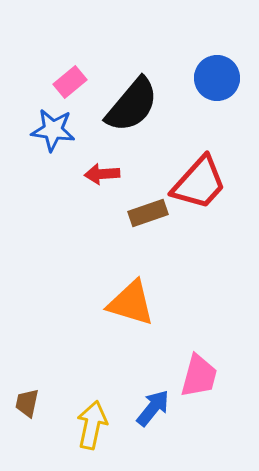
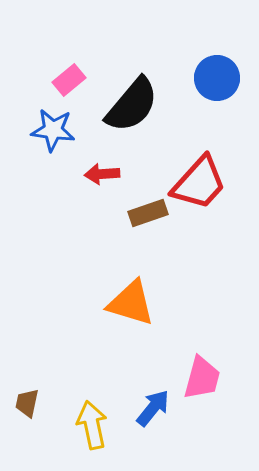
pink rectangle: moved 1 px left, 2 px up
pink trapezoid: moved 3 px right, 2 px down
yellow arrow: rotated 24 degrees counterclockwise
